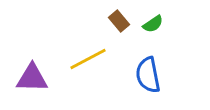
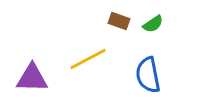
brown rectangle: rotated 30 degrees counterclockwise
